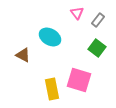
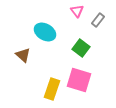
pink triangle: moved 2 px up
cyan ellipse: moved 5 px left, 5 px up
green square: moved 16 px left
brown triangle: rotated 14 degrees clockwise
yellow rectangle: rotated 30 degrees clockwise
